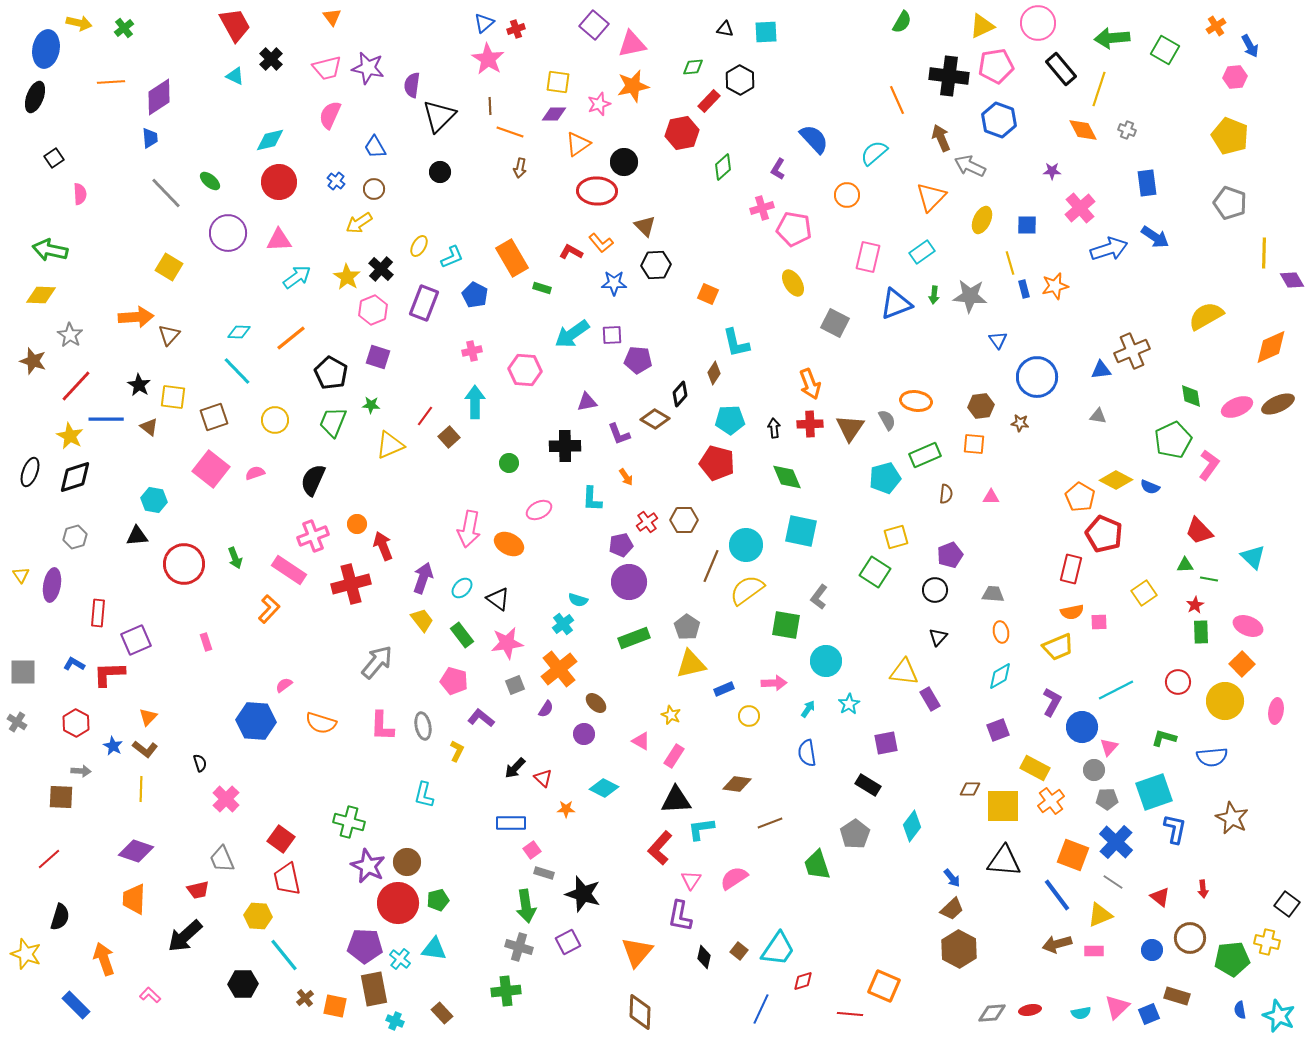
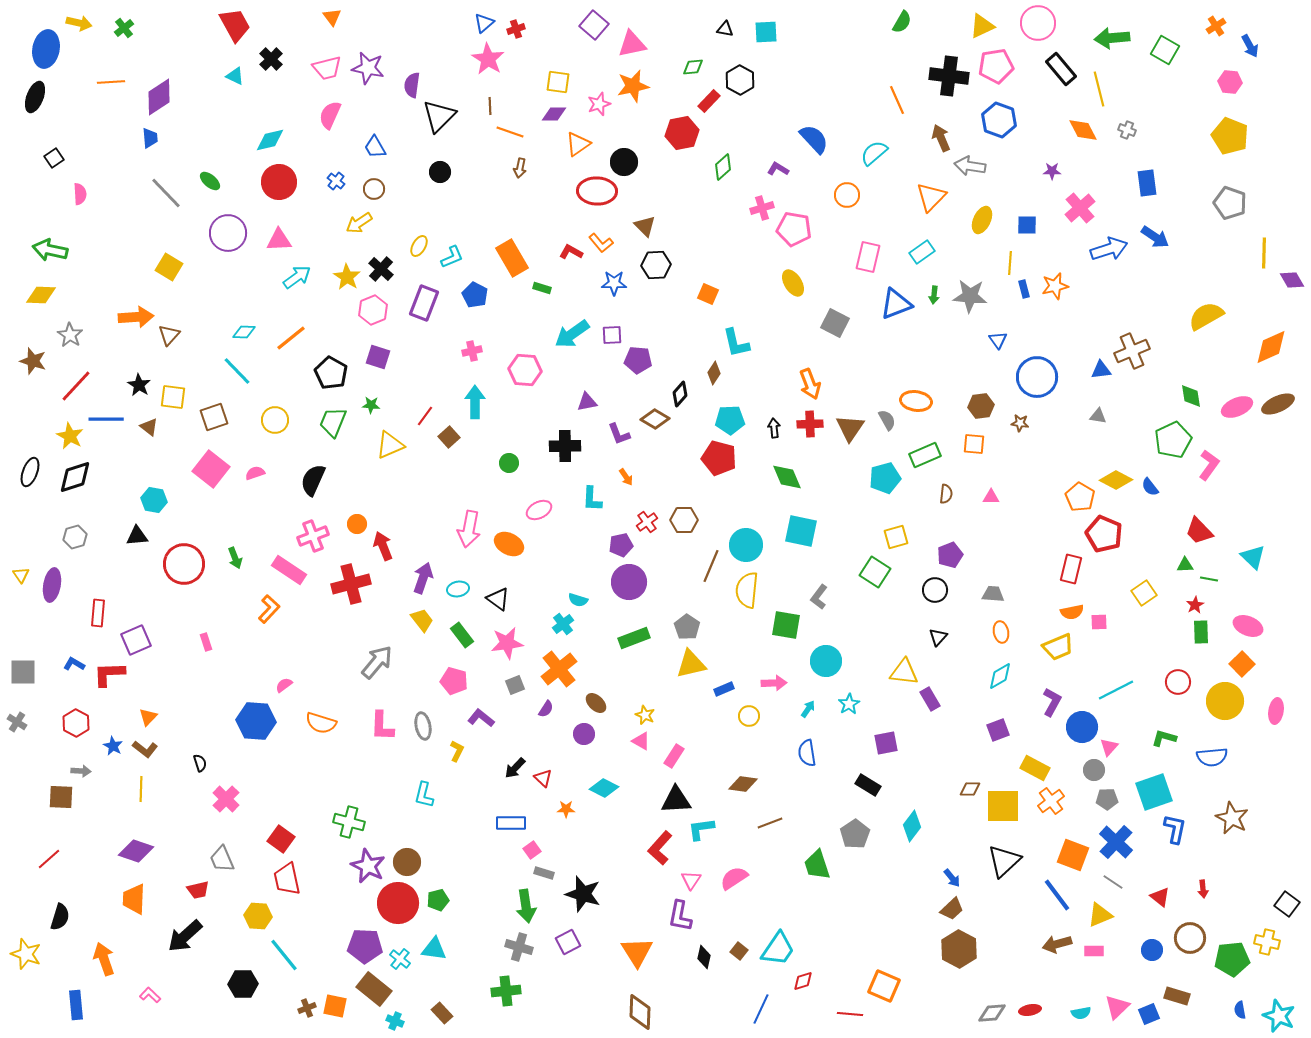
pink hexagon at (1235, 77): moved 5 px left, 5 px down; rotated 10 degrees clockwise
yellow line at (1099, 89): rotated 32 degrees counterclockwise
gray arrow at (970, 166): rotated 16 degrees counterclockwise
purple L-shape at (778, 169): rotated 90 degrees clockwise
yellow line at (1010, 263): rotated 20 degrees clockwise
cyan diamond at (239, 332): moved 5 px right
red pentagon at (717, 463): moved 2 px right, 5 px up
blue semicircle at (1150, 487): rotated 30 degrees clockwise
cyan ellipse at (462, 588): moved 4 px left, 1 px down; rotated 35 degrees clockwise
yellow semicircle at (747, 590): rotated 48 degrees counterclockwise
yellow star at (671, 715): moved 26 px left
brown diamond at (737, 784): moved 6 px right
black triangle at (1004, 861): rotated 48 degrees counterclockwise
orange triangle at (637, 952): rotated 12 degrees counterclockwise
brown rectangle at (374, 989): rotated 40 degrees counterclockwise
brown cross at (305, 998): moved 2 px right, 10 px down; rotated 18 degrees clockwise
blue rectangle at (76, 1005): rotated 40 degrees clockwise
